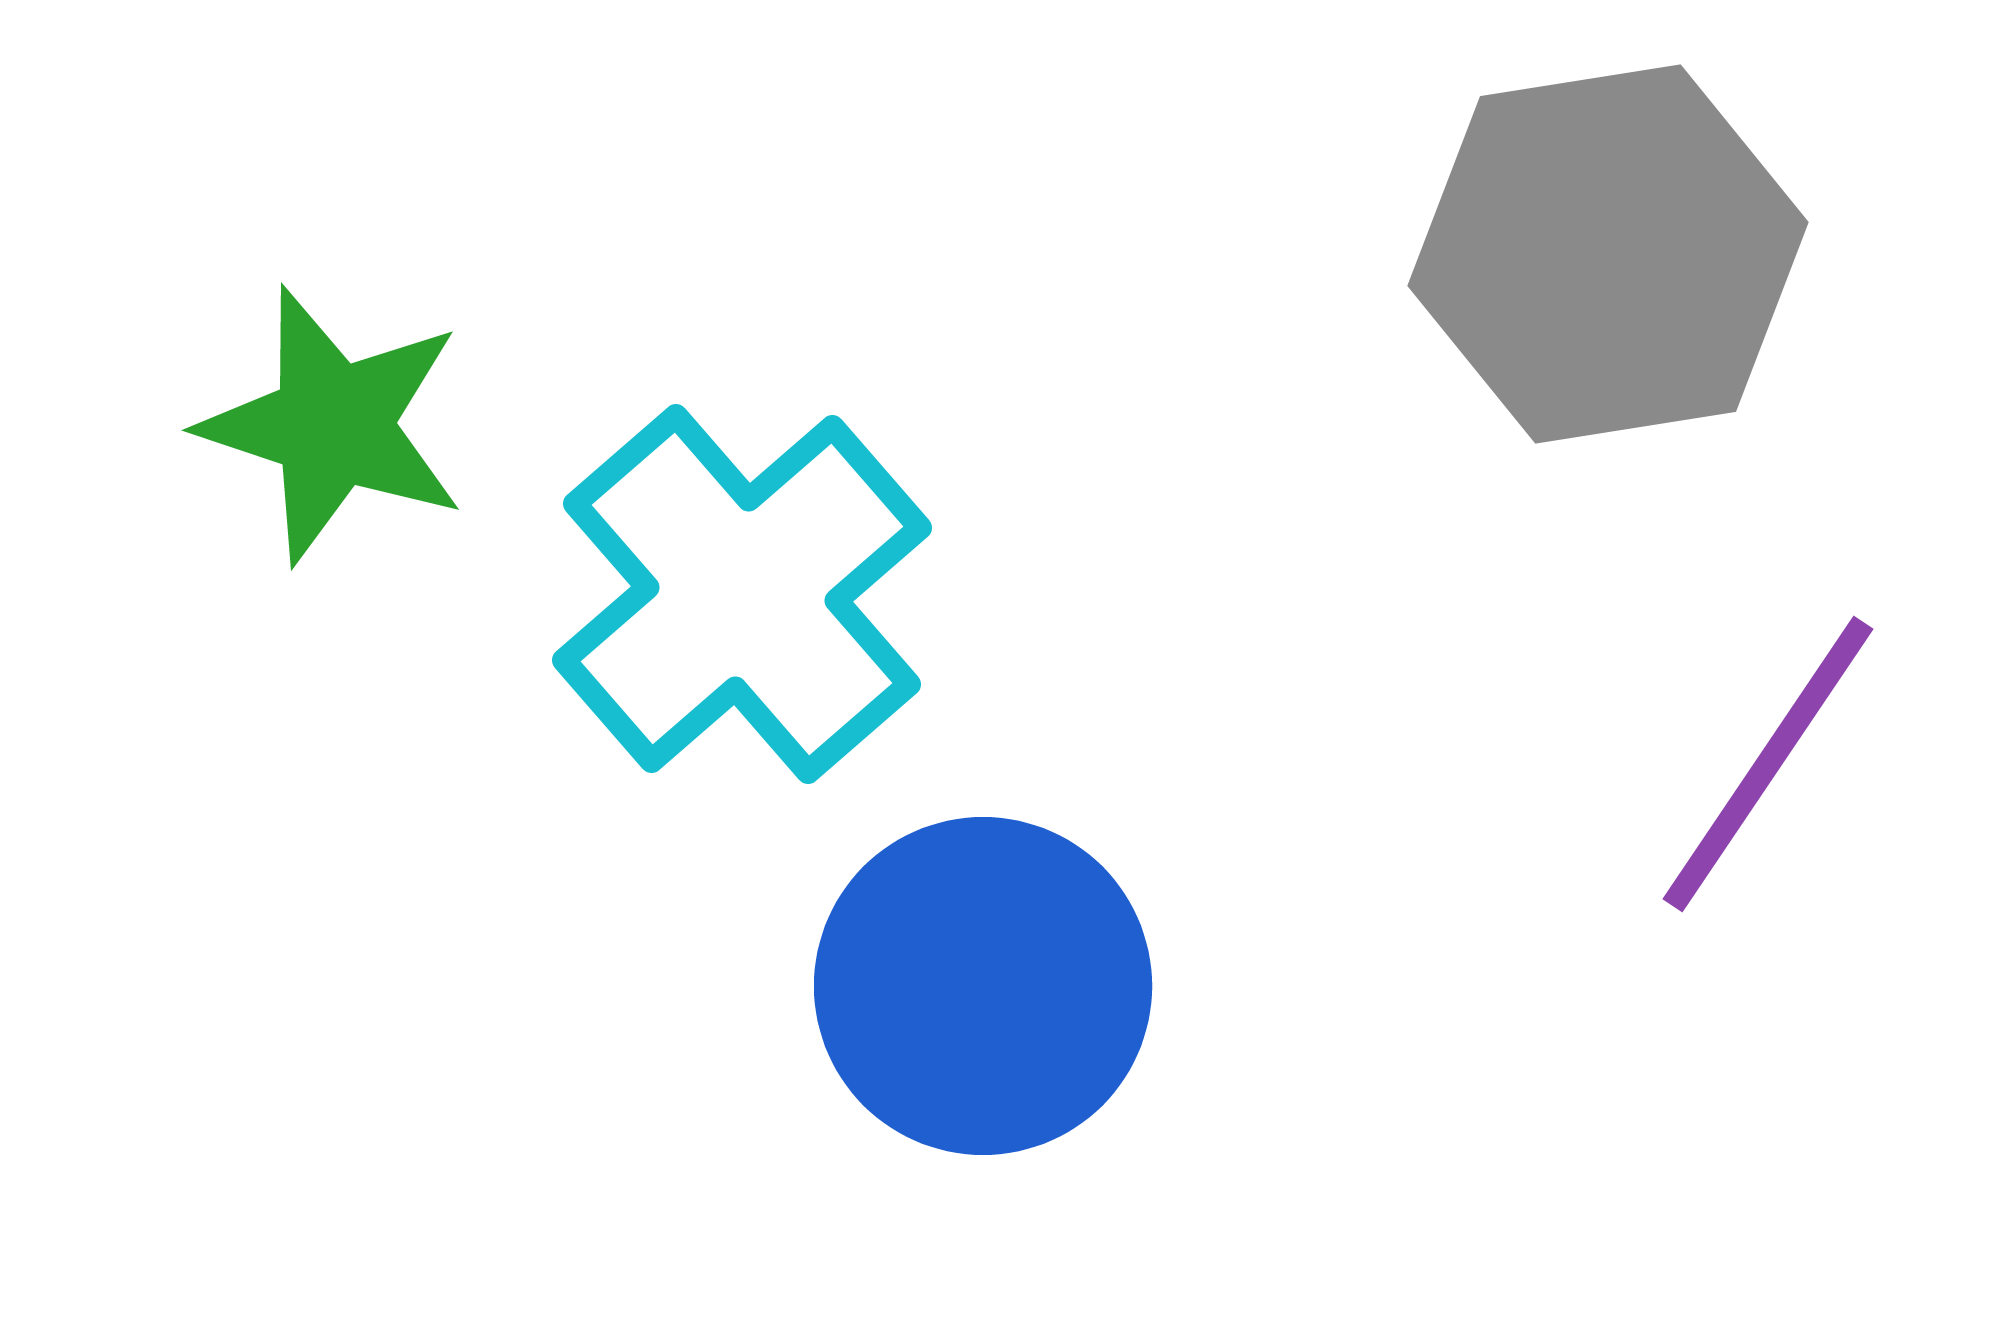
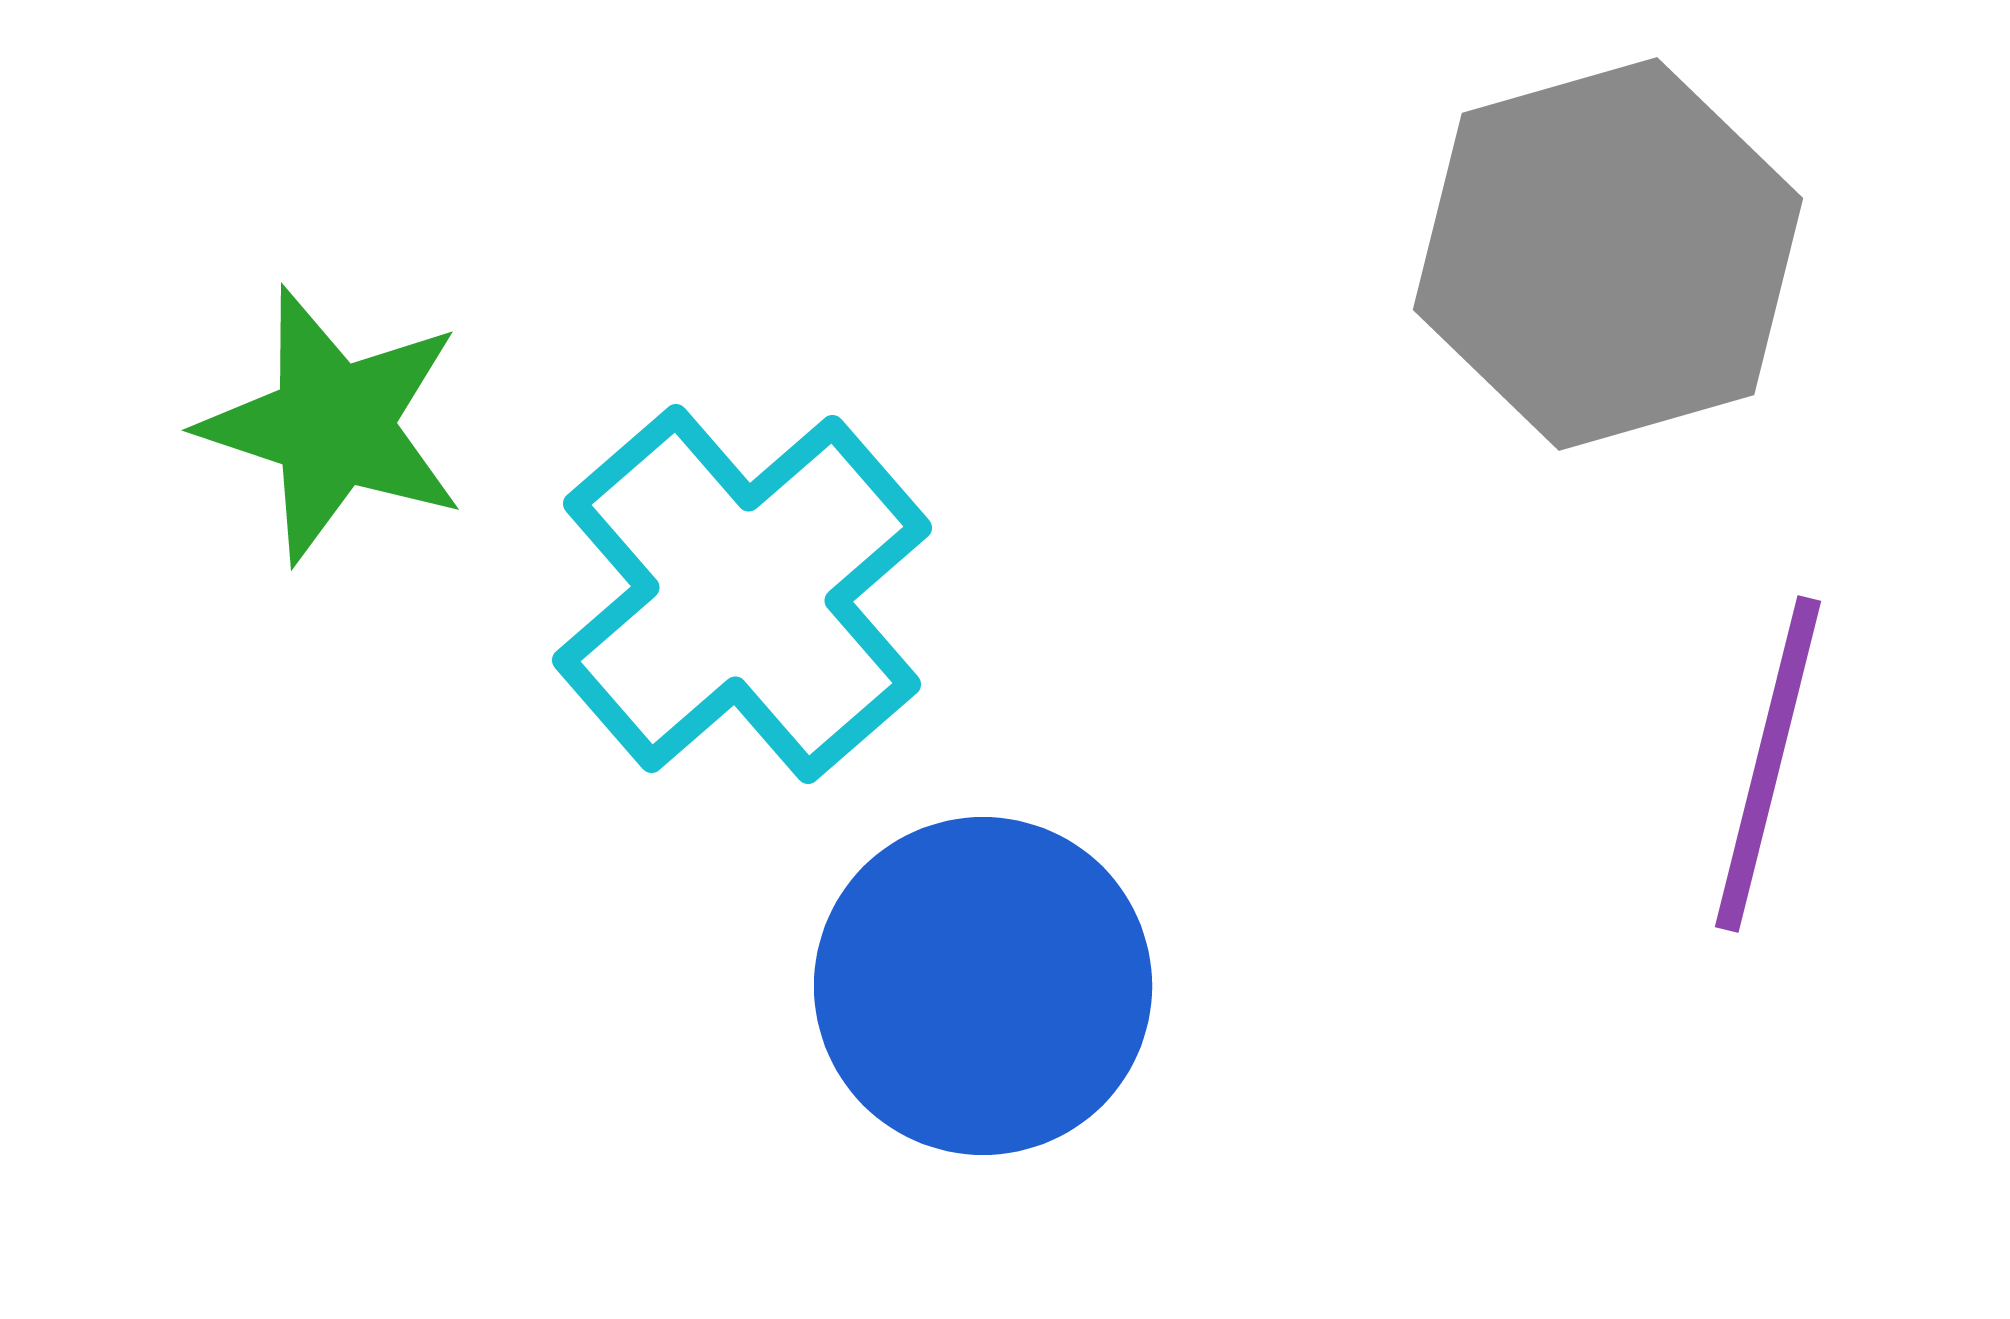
gray hexagon: rotated 7 degrees counterclockwise
purple line: rotated 20 degrees counterclockwise
